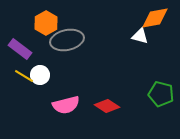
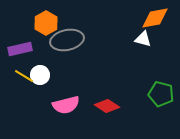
white triangle: moved 3 px right, 3 px down
purple rectangle: rotated 50 degrees counterclockwise
